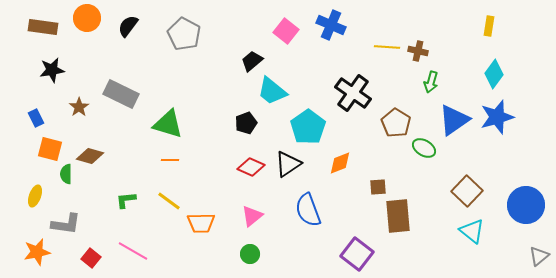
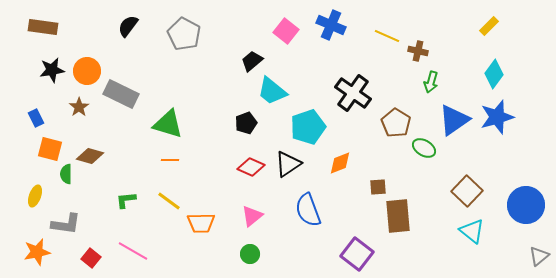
orange circle at (87, 18): moved 53 px down
yellow rectangle at (489, 26): rotated 36 degrees clockwise
yellow line at (387, 47): moved 11 px up; rotated 20 degrees clockwise
cyan pentagon at (308, 127): rotated 16 degrees clockwise
